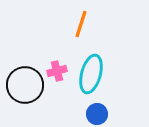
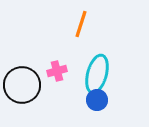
cyan ellipse: moved 6 px right
black circle: moved 3 px left
blue circle: moved 14 px up
